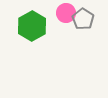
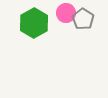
green hexagon: moved 2 px right, 3 px up
